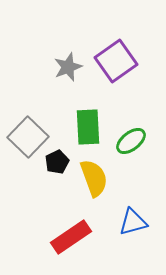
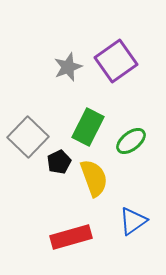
green rectangle: rotated 30 degrees clockwise
black pentagon: moved 2 px right
blue triangle: moved 1 px up; rotated 20 degrees counterclockwise
red rectangle: rotated 18 degrees clockwise
